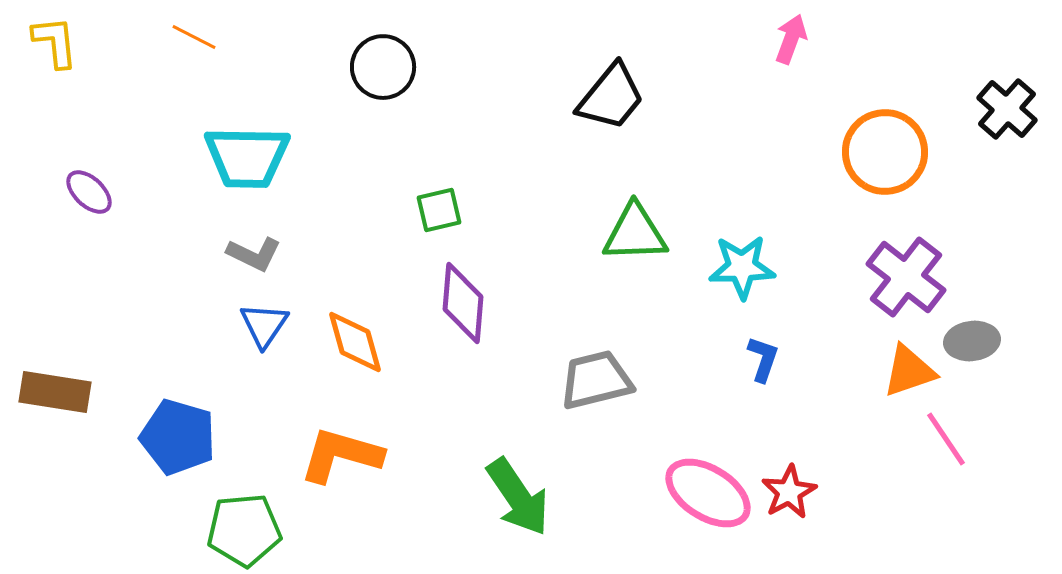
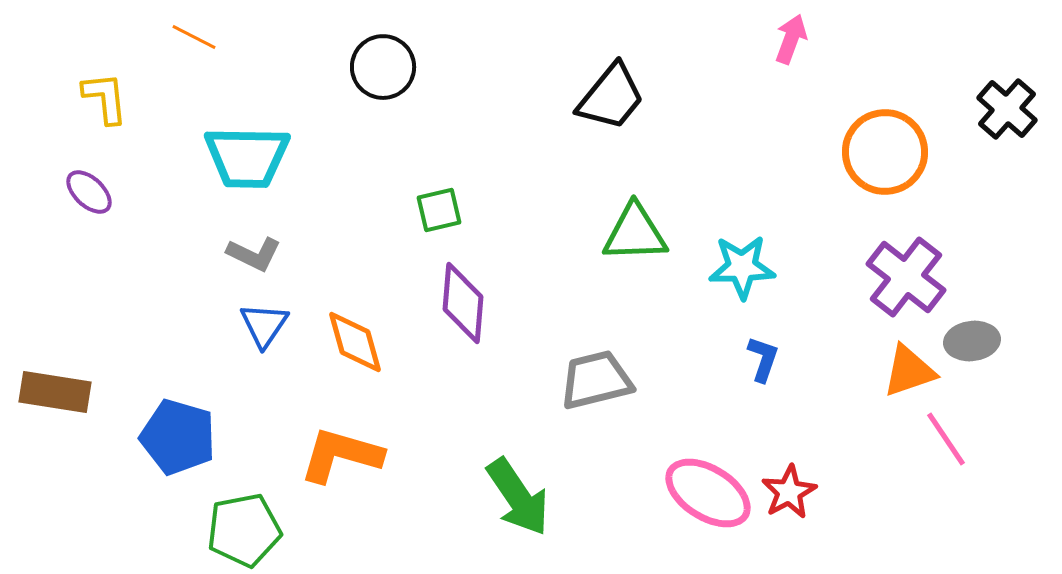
yellow L-shape: moved 50 px right, 56 px down
green pentagon: rotated 6 degrees counterclockwise
